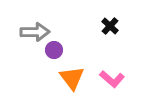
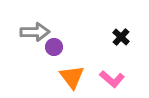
black cross: moved 11 px right, 11 px down
purple circle: moved 3 px up
orange triangle: moved 1 px up
